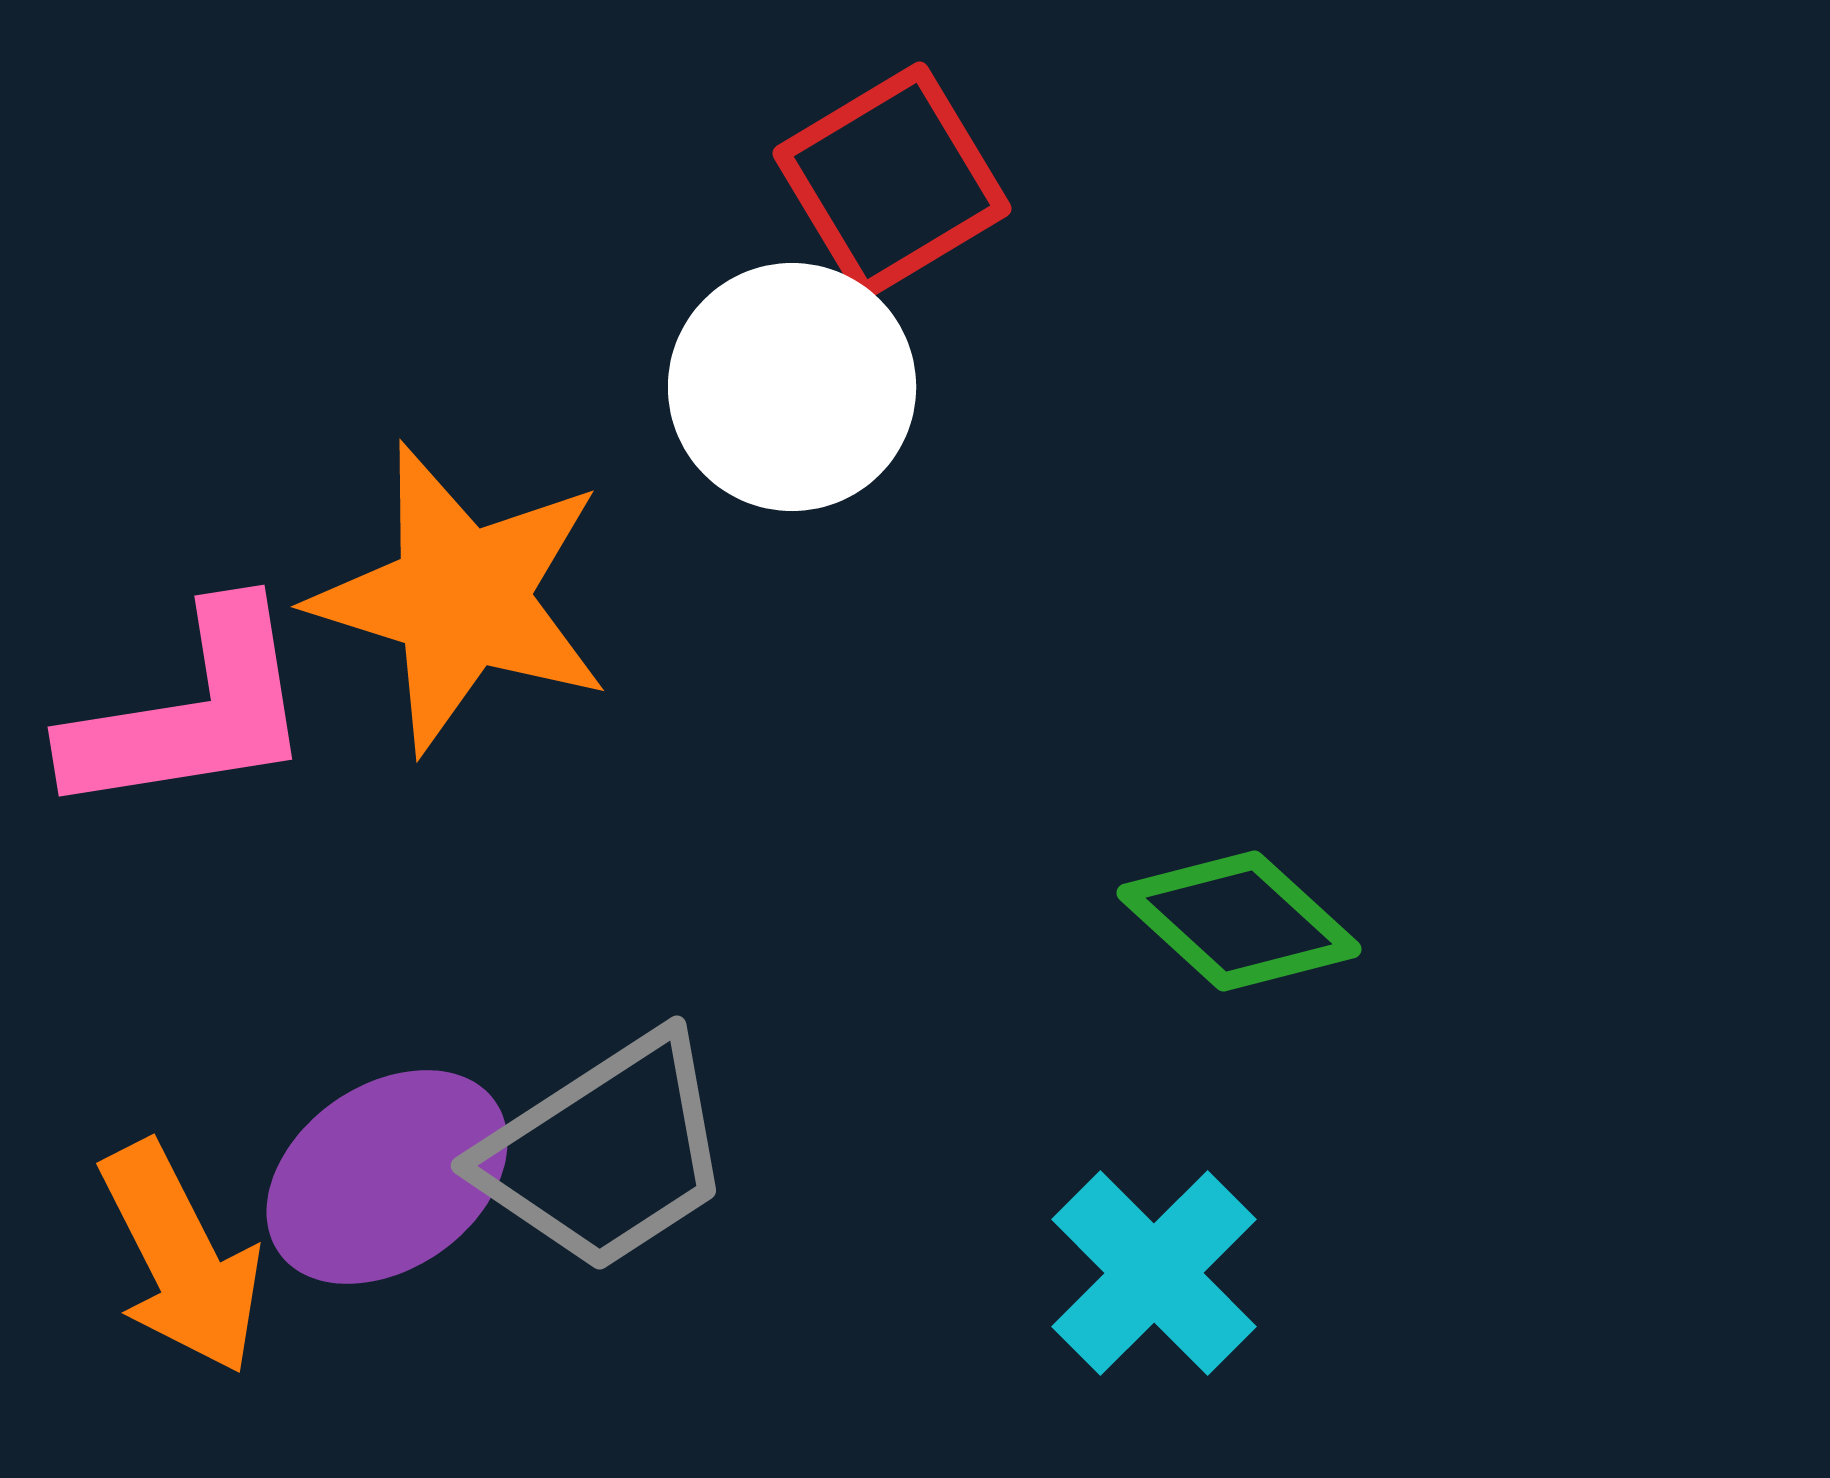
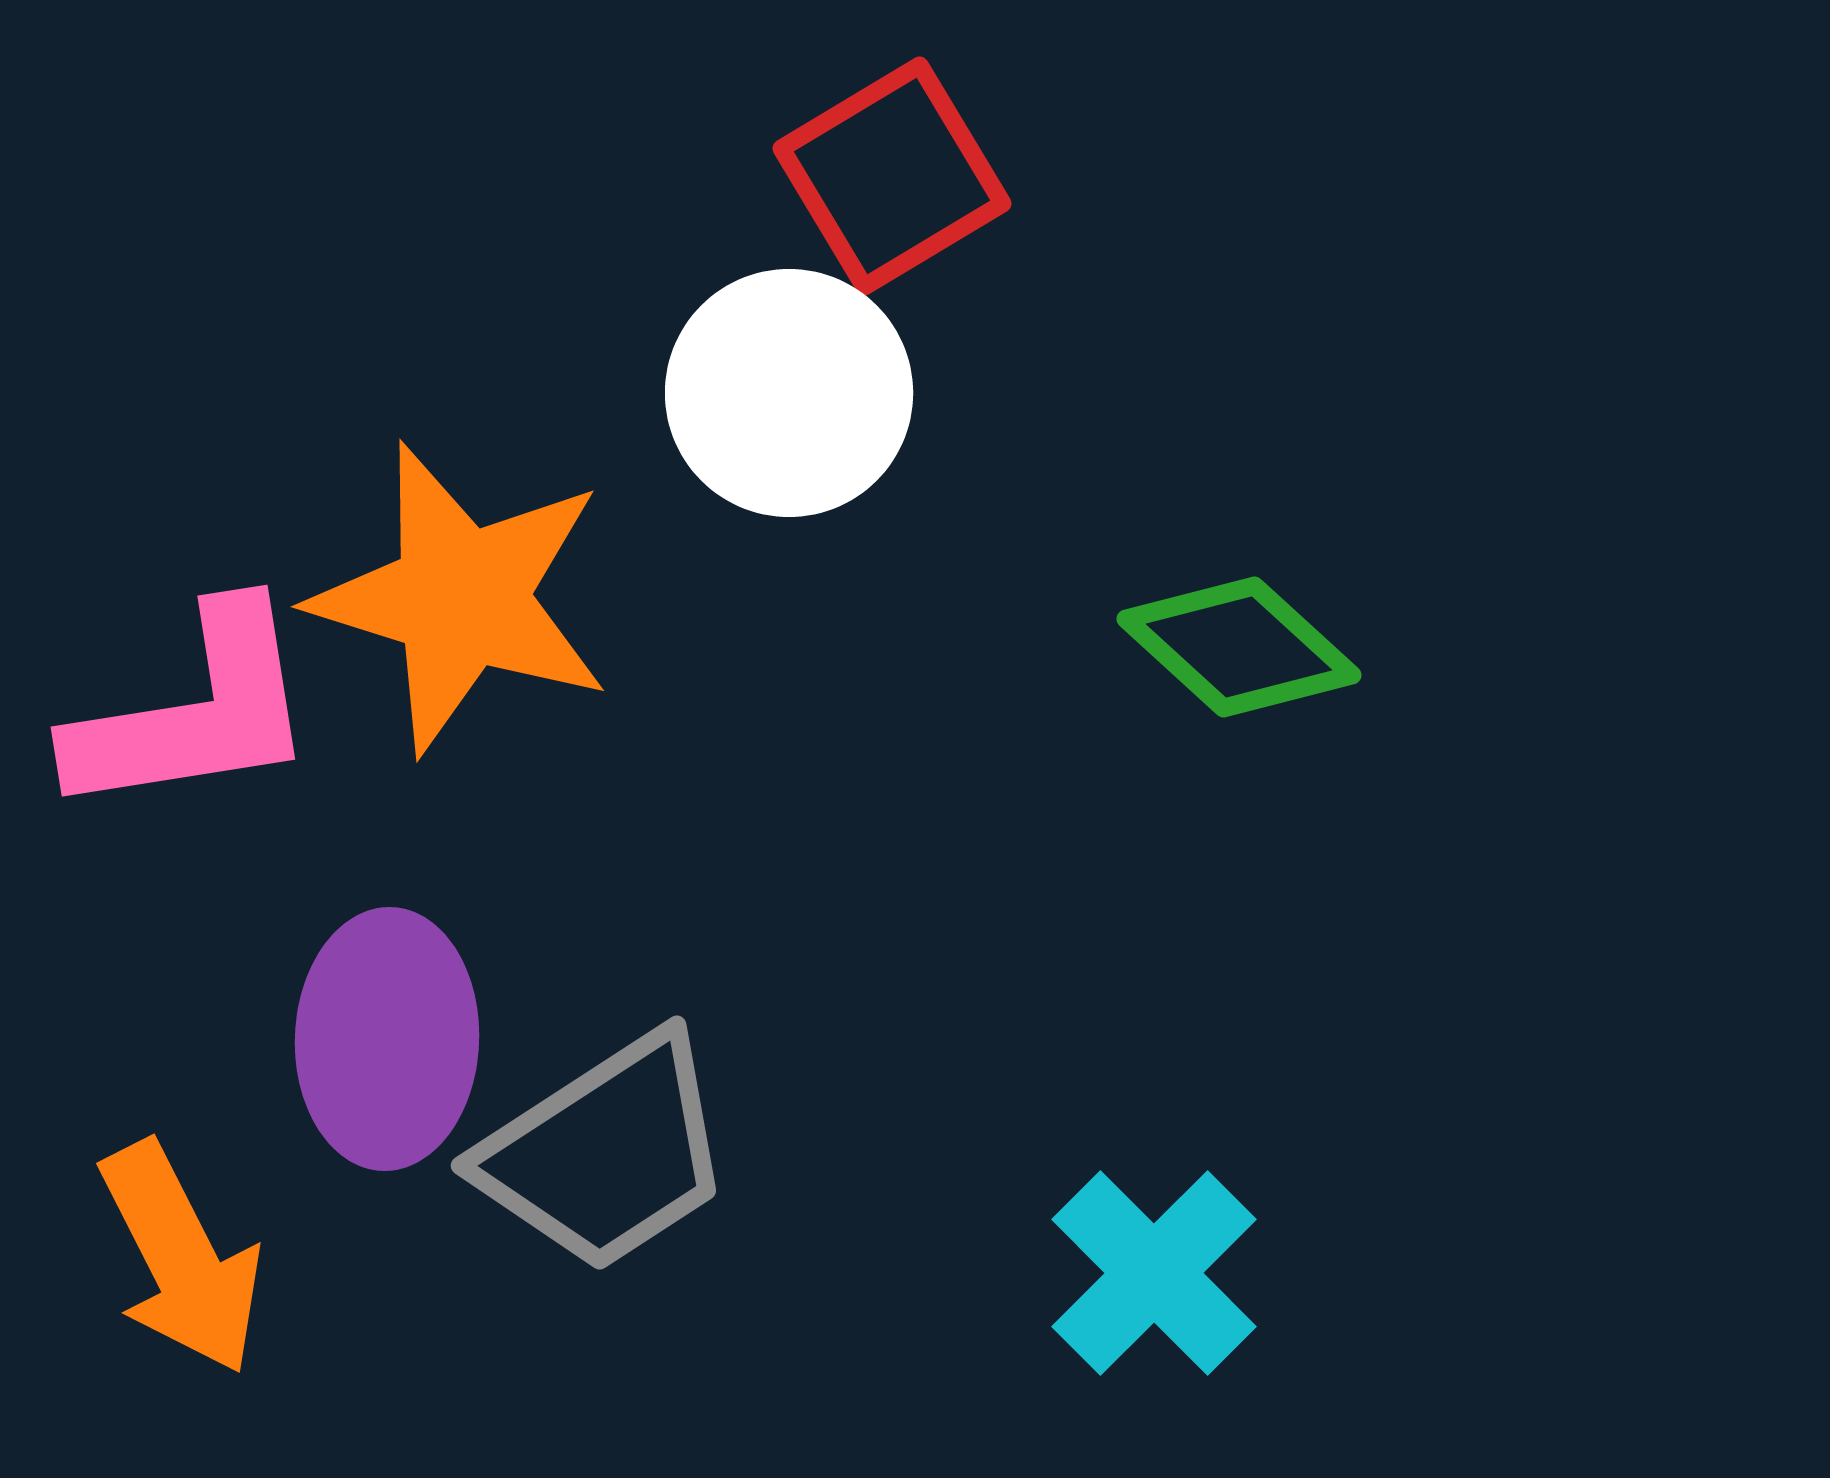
red square: moved 5 px up
white circle: moved 3 px left, 6 px down
pink L-shape: moved 3 px right
green diamond: moved 274 px up
purple ellipse: moved 138 px up; rotated 53 degrees counterclockwise
